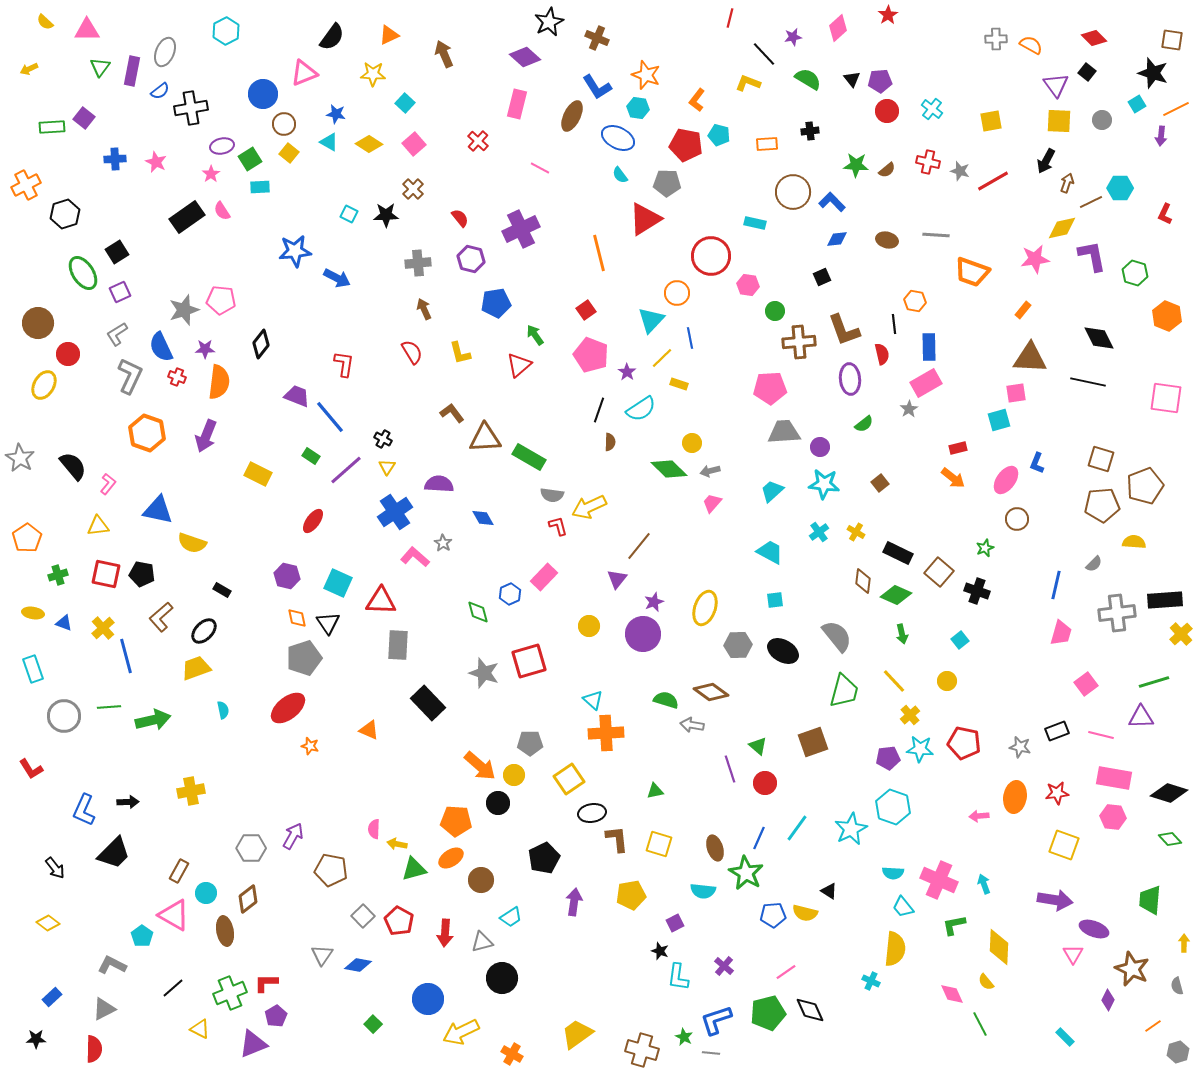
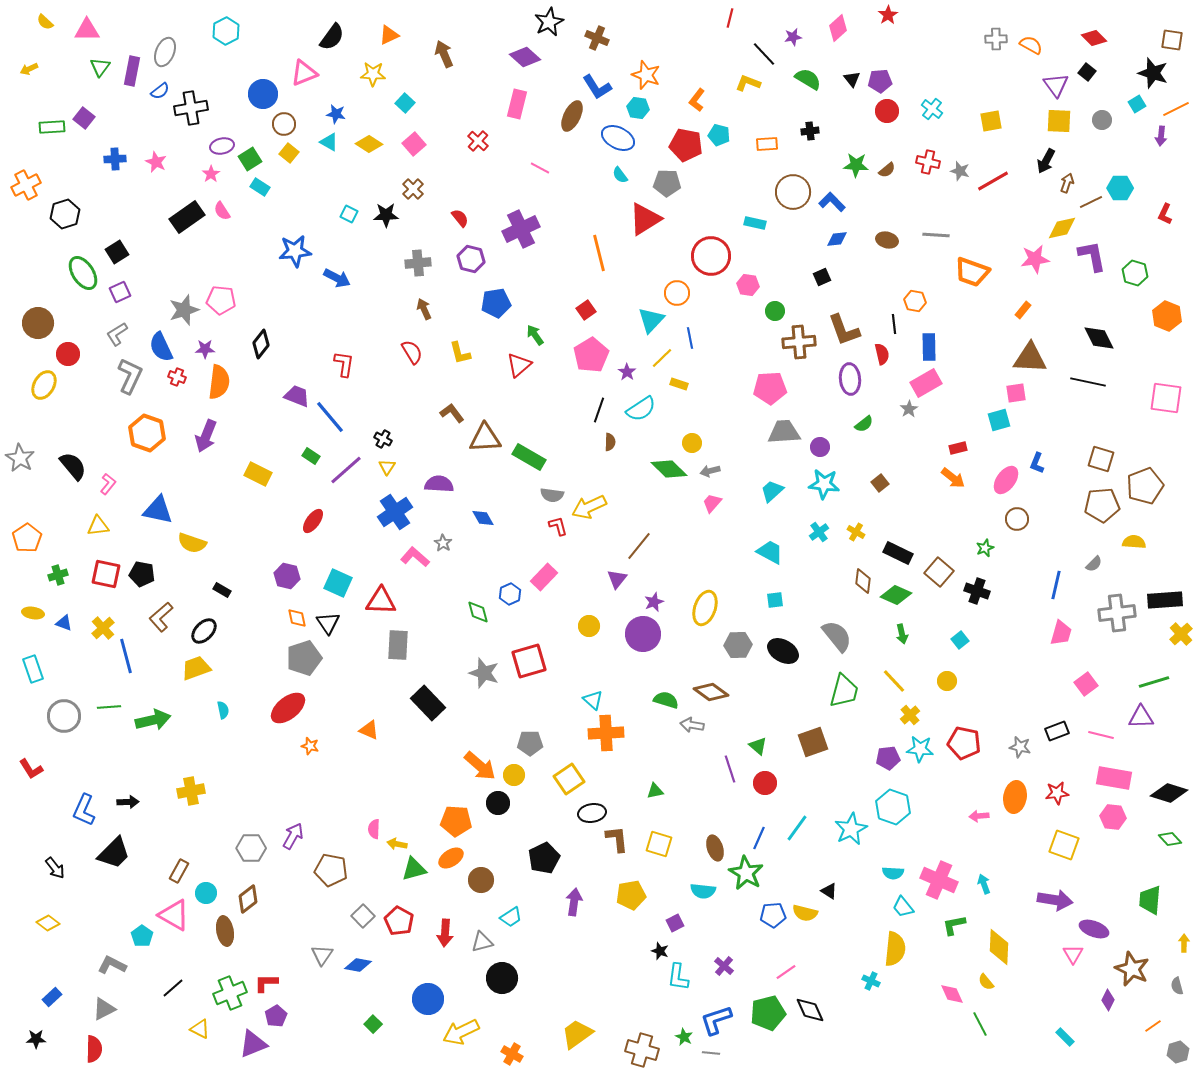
cyan rectangle at (260, 187): rotated 36 degrees clockwise
pink pentagon at (591, 355): rotated 20 degrees clockwise
